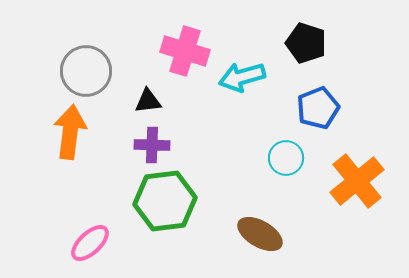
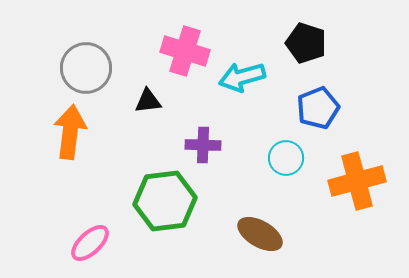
gray circle: moved 3 px up
purple cross: moved 51 px right
orange cross: rotated 24 degrees clockwise
